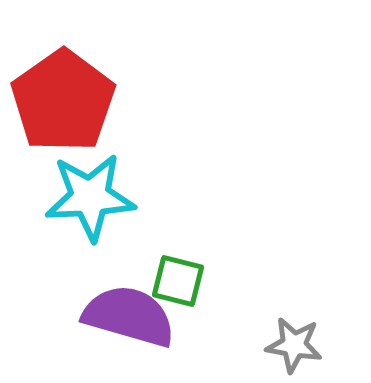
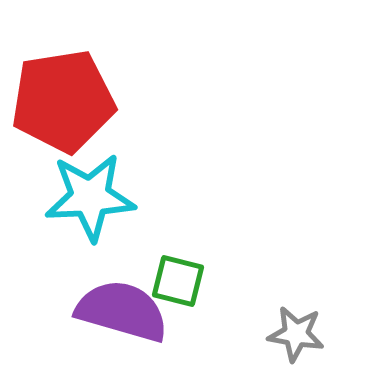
red pentagon: rotated 26 degrees clockwise
purple semicircle: moved 7 px left, 5 px up
gray star: moved 2 px right, 11 px up
